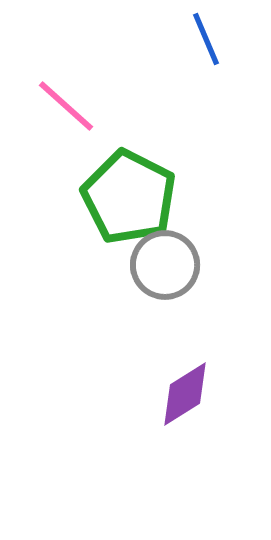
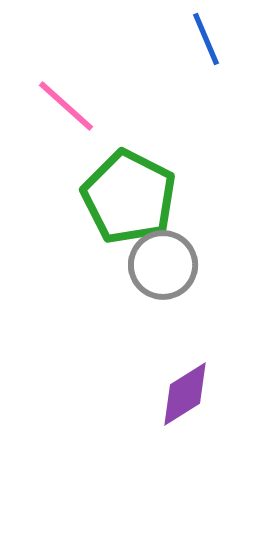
gray circle: moved 2 px left
